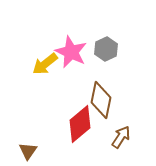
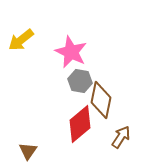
gray hexagon: moved 26 px left, 32 px down; rotated 25 degrees counterclockwise
yellow arrow: moved 24 px left, 24 px up
